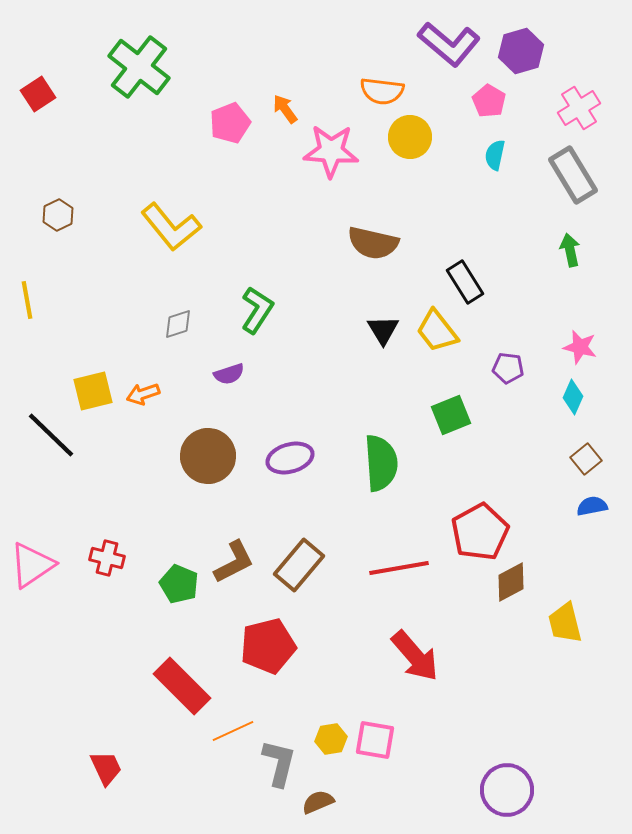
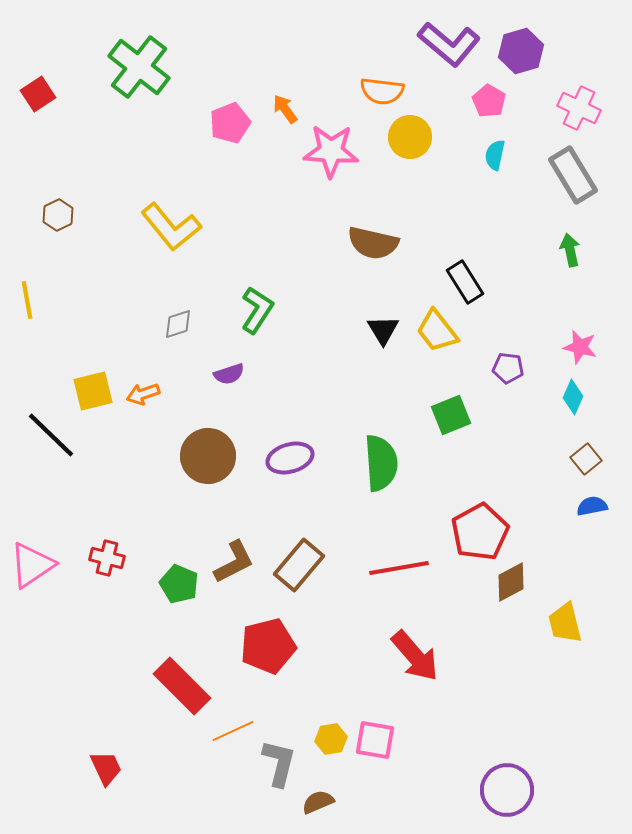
pink cross at (579, 108): rotated 33 degrees counterclockwise
